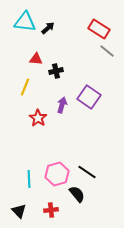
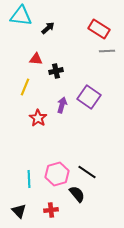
cyan triangle: moved 4 px left, 6 px up
gray line: rotated 42 degrees counterclockwise
